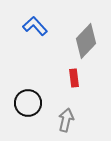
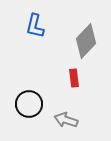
blue L-shape: rotated 125 degrees counterclockwise
black circle: moved 1 px right, 1 px down
gray arrow: rotated 85 degrees counterclockwise
